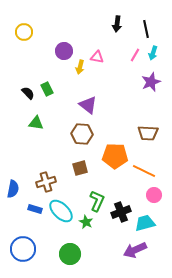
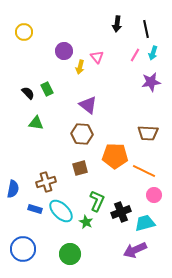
pink triangle: rotated 40 degrees clockwise
purple star: rotated 12 degrees clockwise
